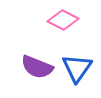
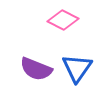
purple semicircle: moved 1 px left, 2 px down
